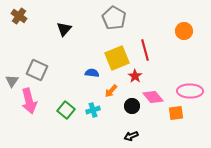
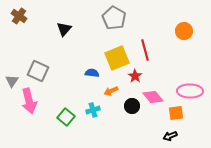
gray square: moved 1 px right, 1 px down
orange arrow: rotated 24 degrees clockwise
green square: moved 7 px down
black arrow: moved 39 px right
